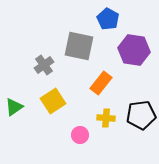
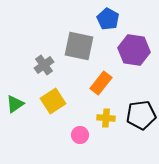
green triangle: moved 1 px right, 3 px up
